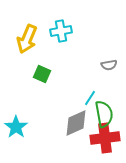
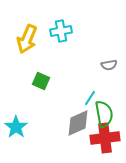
green square: moved 1 px left, 7 px down
gray diamond: moved 2 px right
